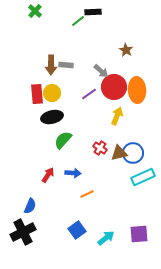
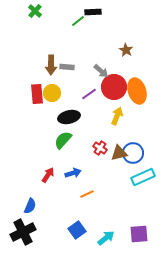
gray rectangle: moved 1 px right, 2 px down
orange ellipse: moved 1 px down; rotated 15 degrees counterclockwise
black ellipse: moved 17 px right
blue arrow: rotated 21 degrees counterclockwise
